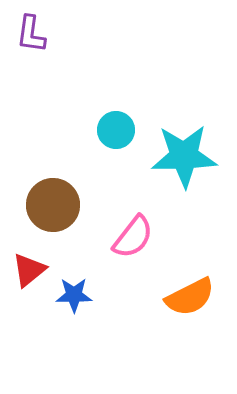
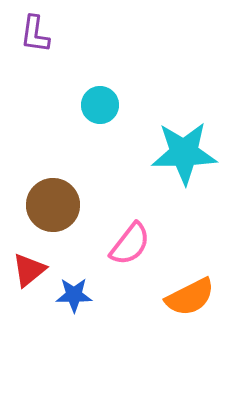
purple L-shape: moved 4 px right
cyan circle: moved 16 px left, 25 px up
cyan star: moved 3 px up
pink semicircle: moved 3 px left, 7 px down
